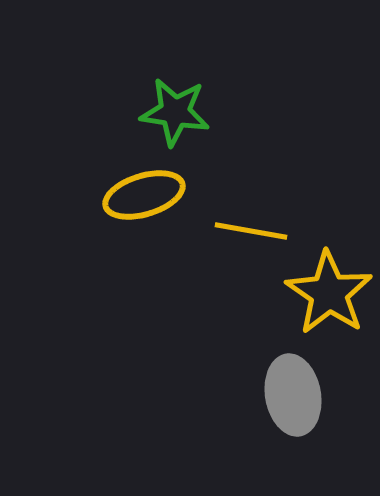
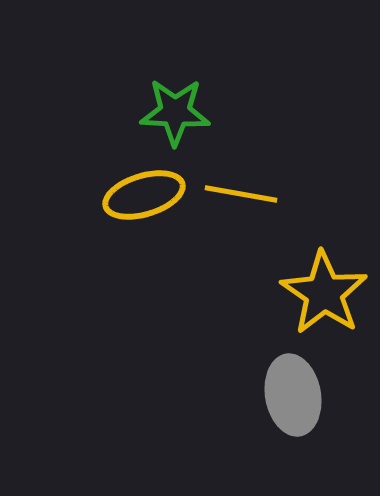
green star: rotated 6 degrees counterclockwise
yellow line: moved 10 px left, 37 px up
yellow star: moved 5 px left
